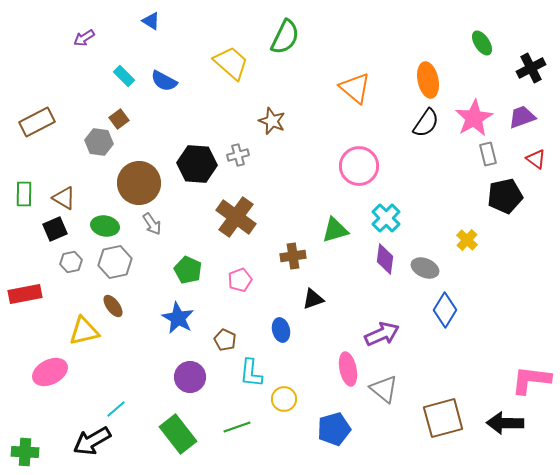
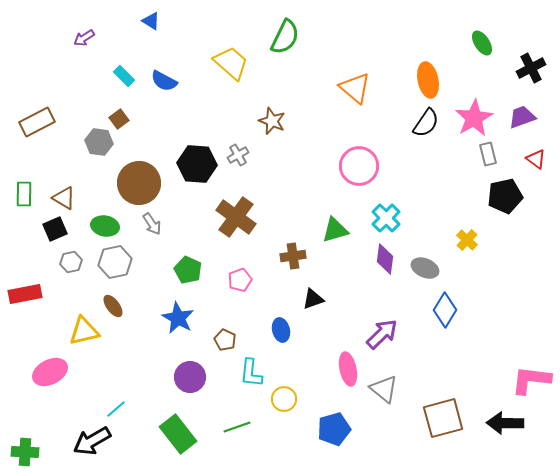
gray cross at (238, 155): rotated 15 degrees counterclockwise
purple arrow at (382, 334): rotated 20 degrees counterclockwise
